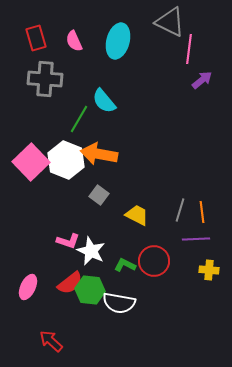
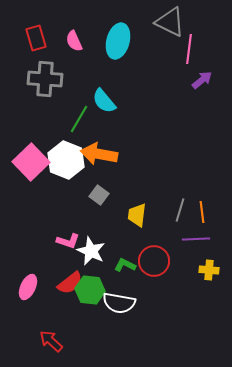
yellow trapezoid: rotated 110 degrees counterclockwise
